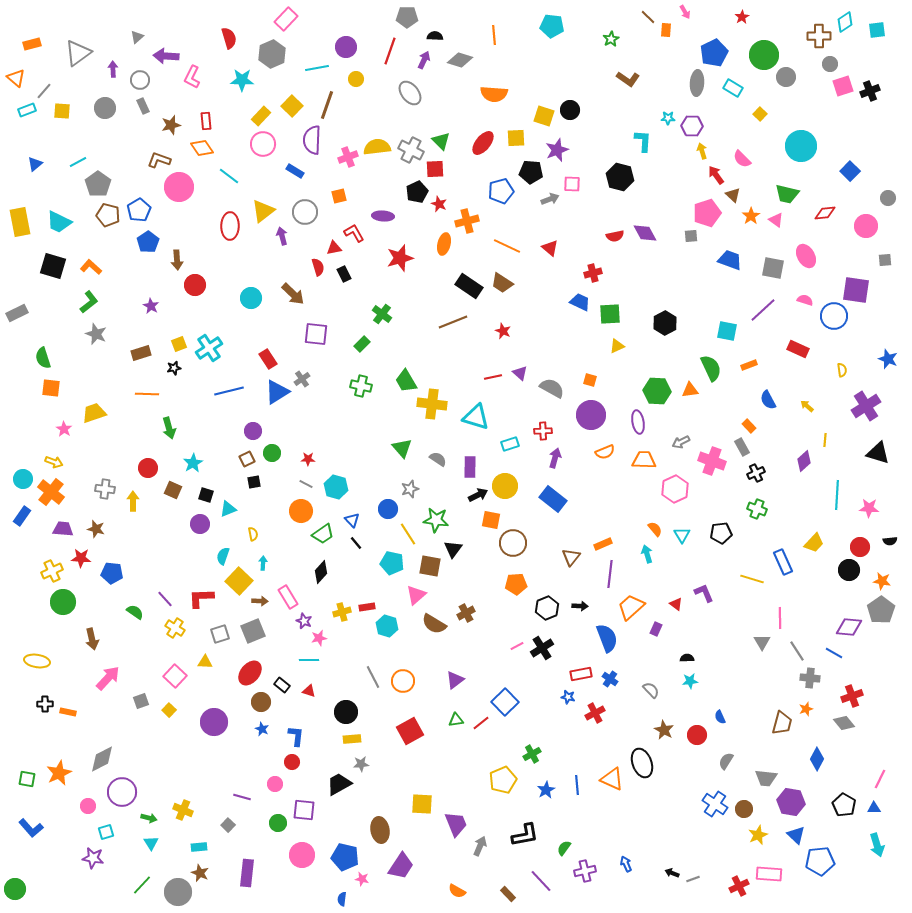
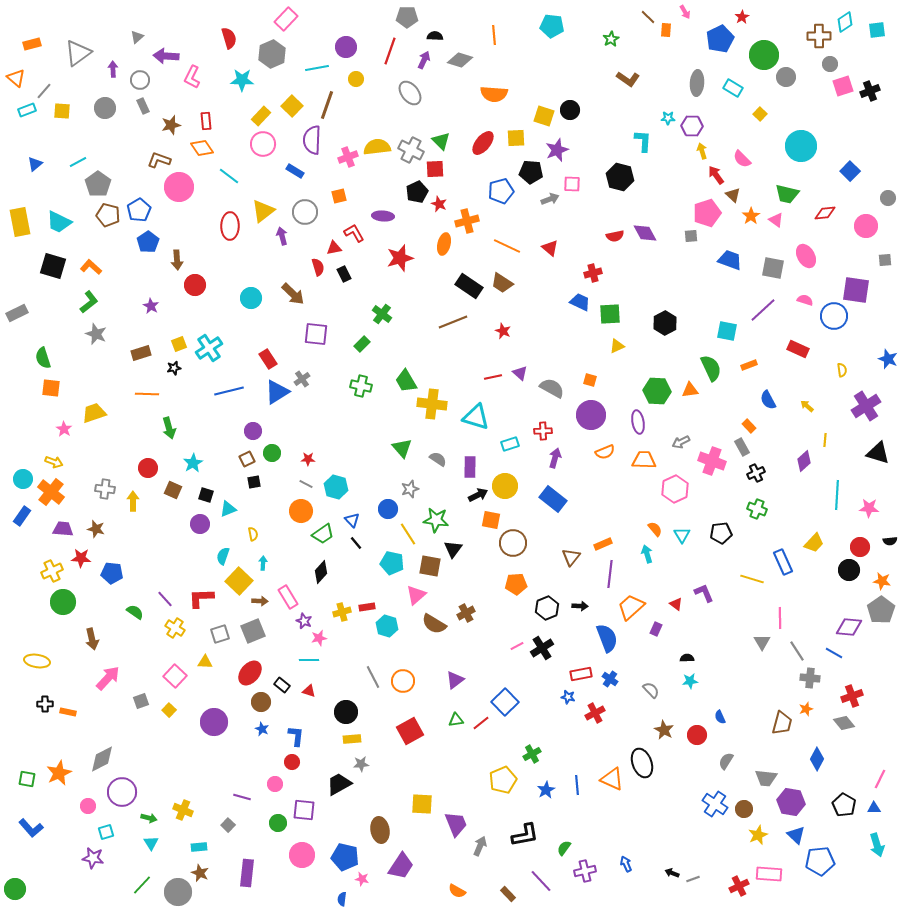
blue pentagon at (714, 53): moved 6 px right, 14 px up
